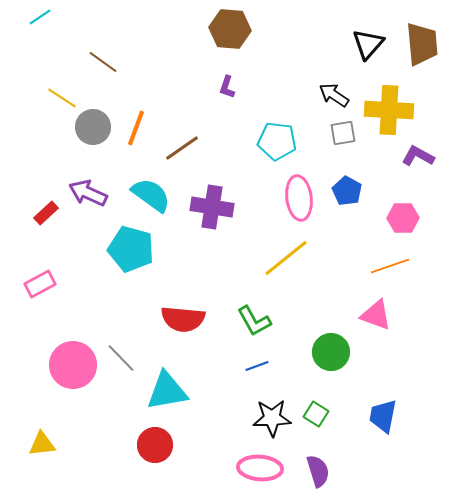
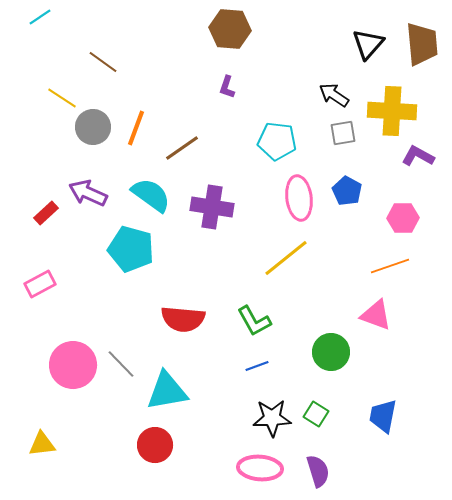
yellow cross at (389, 110): moved 3 px right, 1 px down
gray line at (121, 358): moved 6 px down
